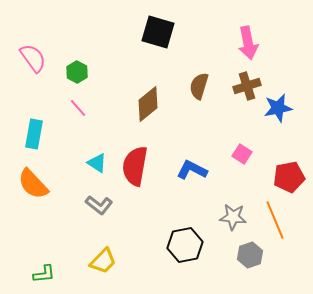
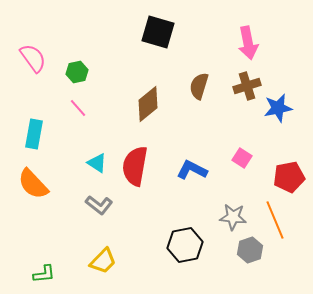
green hexagon: rotated 20 degrees clockwise
pink square: moved 4 px down
gray hexagon: moved 5 px up
